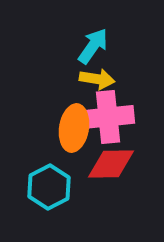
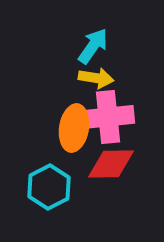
yellow arrow: moved 1 px left, 1 px up
